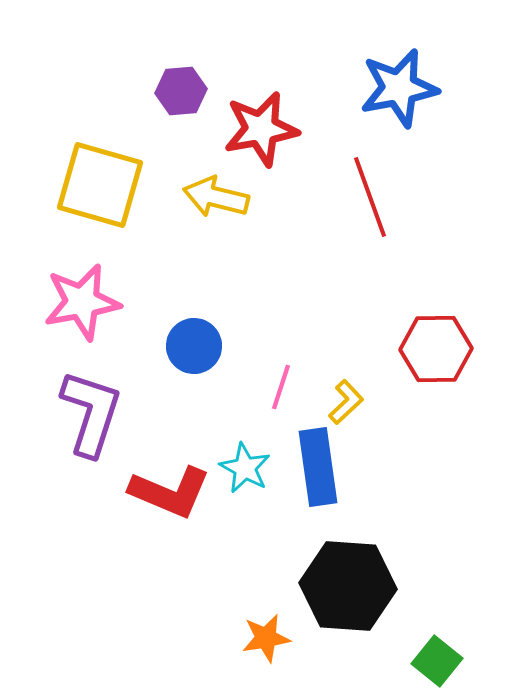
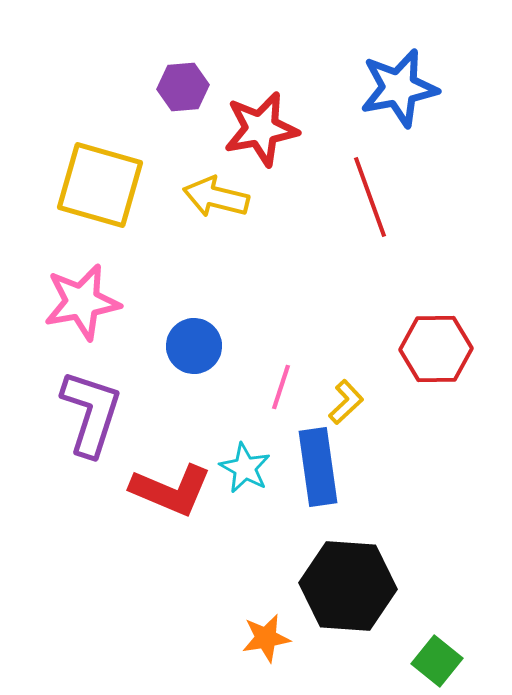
purple hexagon: moved 2 px right, 4 px up
red L-shape: moved 1 px right, 2 px up
